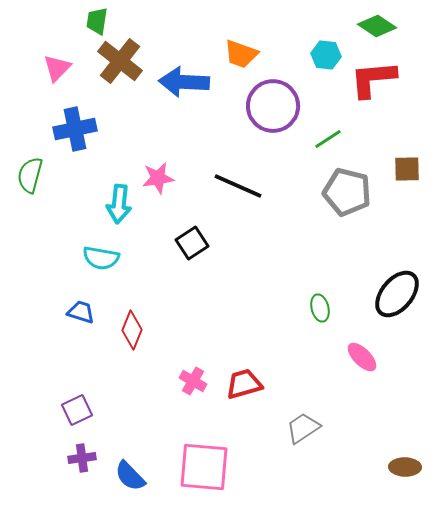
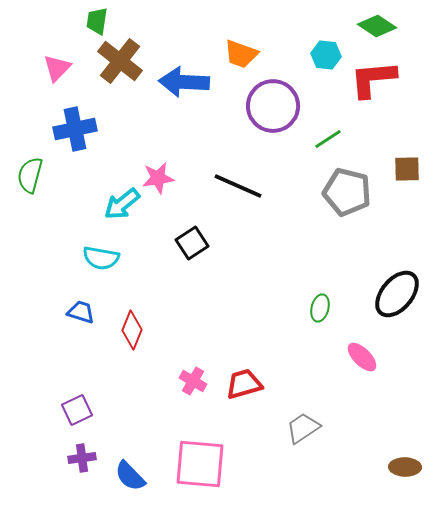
cyan arrow: moved 3 px right; rotated 45 degrees clockwise
green ellipse: rotated 28 degrees clockwise
pink square: moved 4 px left, 3 px up
